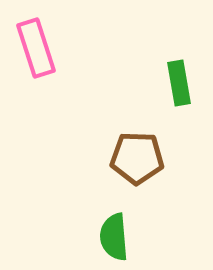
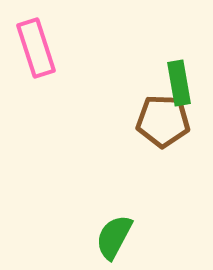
brown pentagon: moved 26 px right, 37 px up
green semicircle: rotated 33 degrees clockwise
